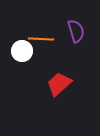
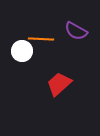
purple semicircle: rotated 135 degrees clockwise
